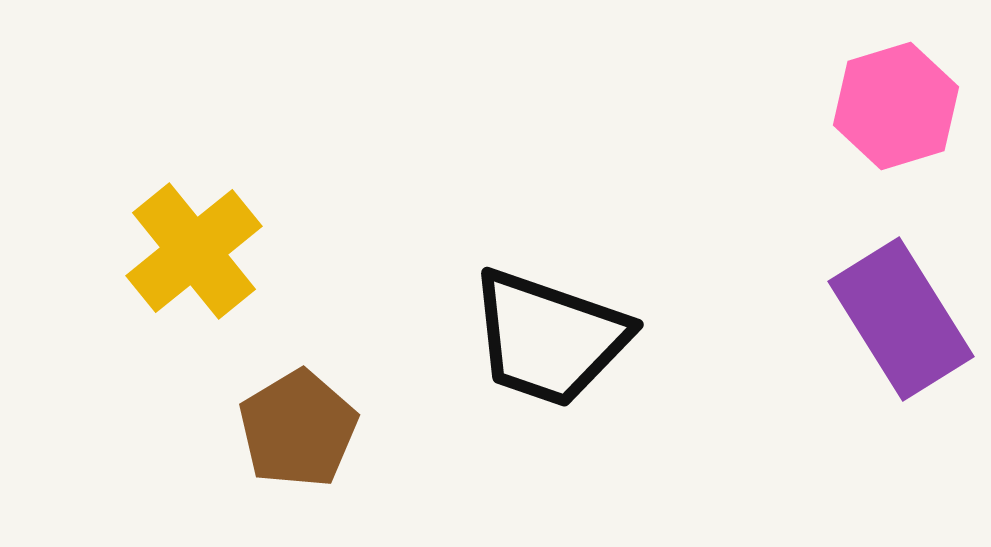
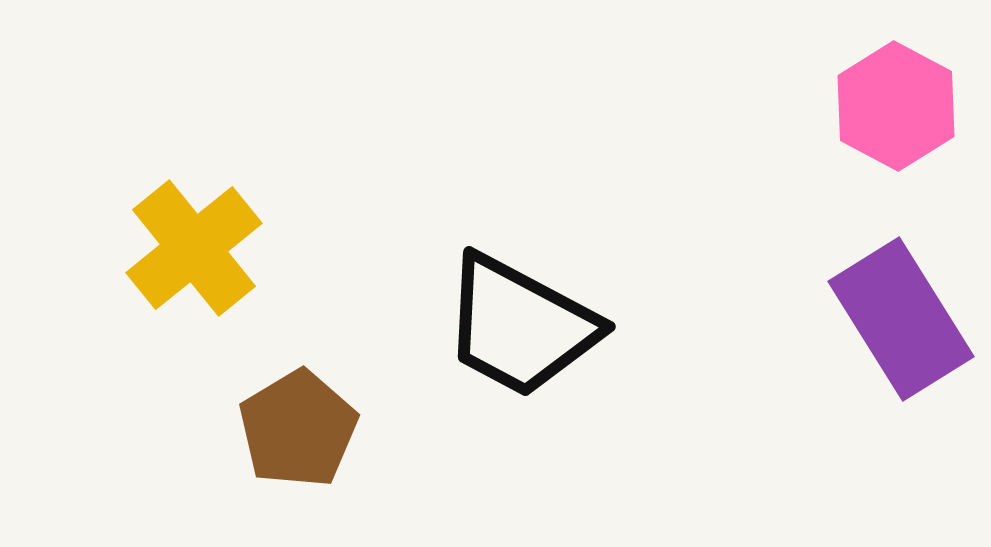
pink hexagon: rotated 15 degrees counterclockwise
yellow cross: moved 3 px up
black trapezoid: moved 29 px left, 12 px up; rotated 9 degrees clockwise
